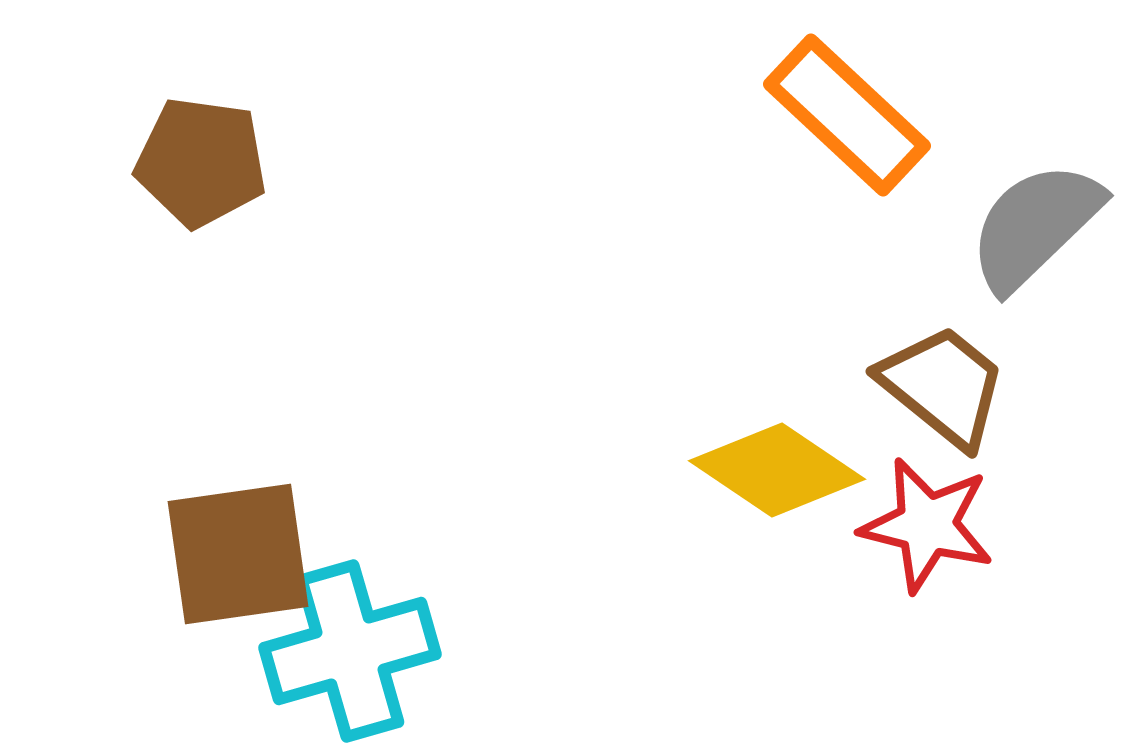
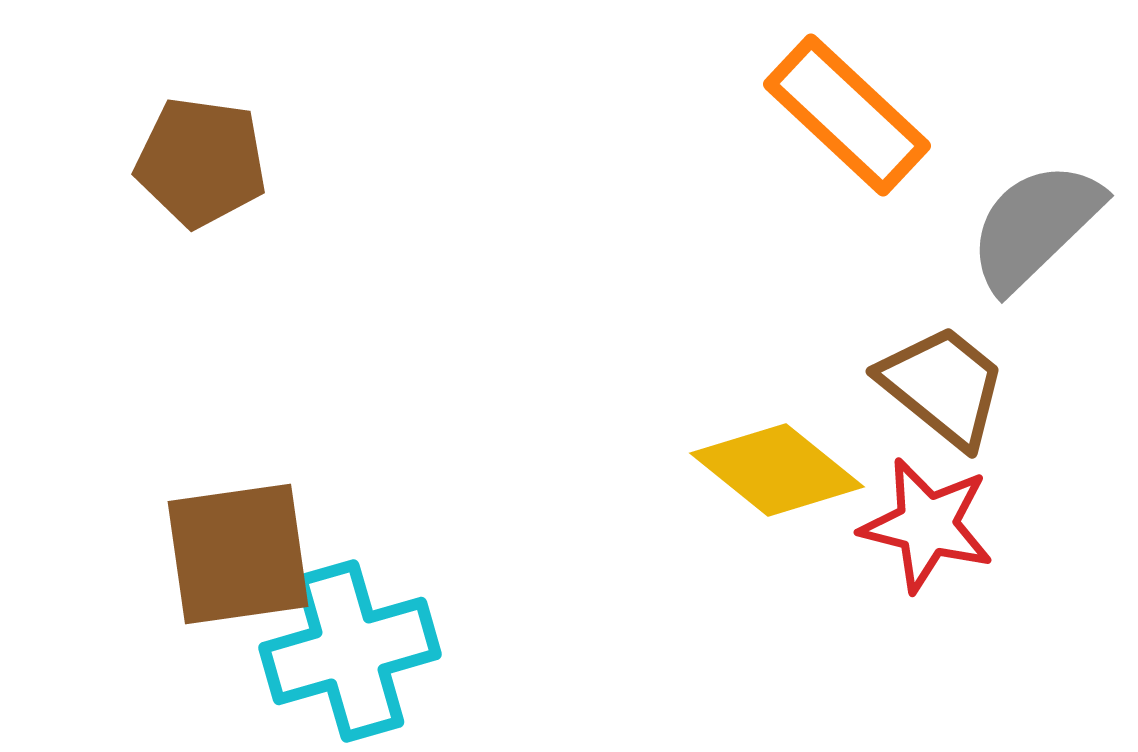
yellow diamond: rotated 5 degrees clockwise
